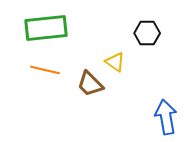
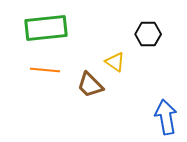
black hexagon: moved 1 px right, 1 px down
orange line: rotated 8 degrees counterclockwise
brown trapezoid: moved 1 px down
